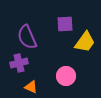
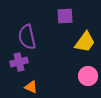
purple square: moved 8 px up
purple semicircle: rotated 10 degrees clockwise
purple cross: moved 1 px up
pink circle: moved 22 px right
